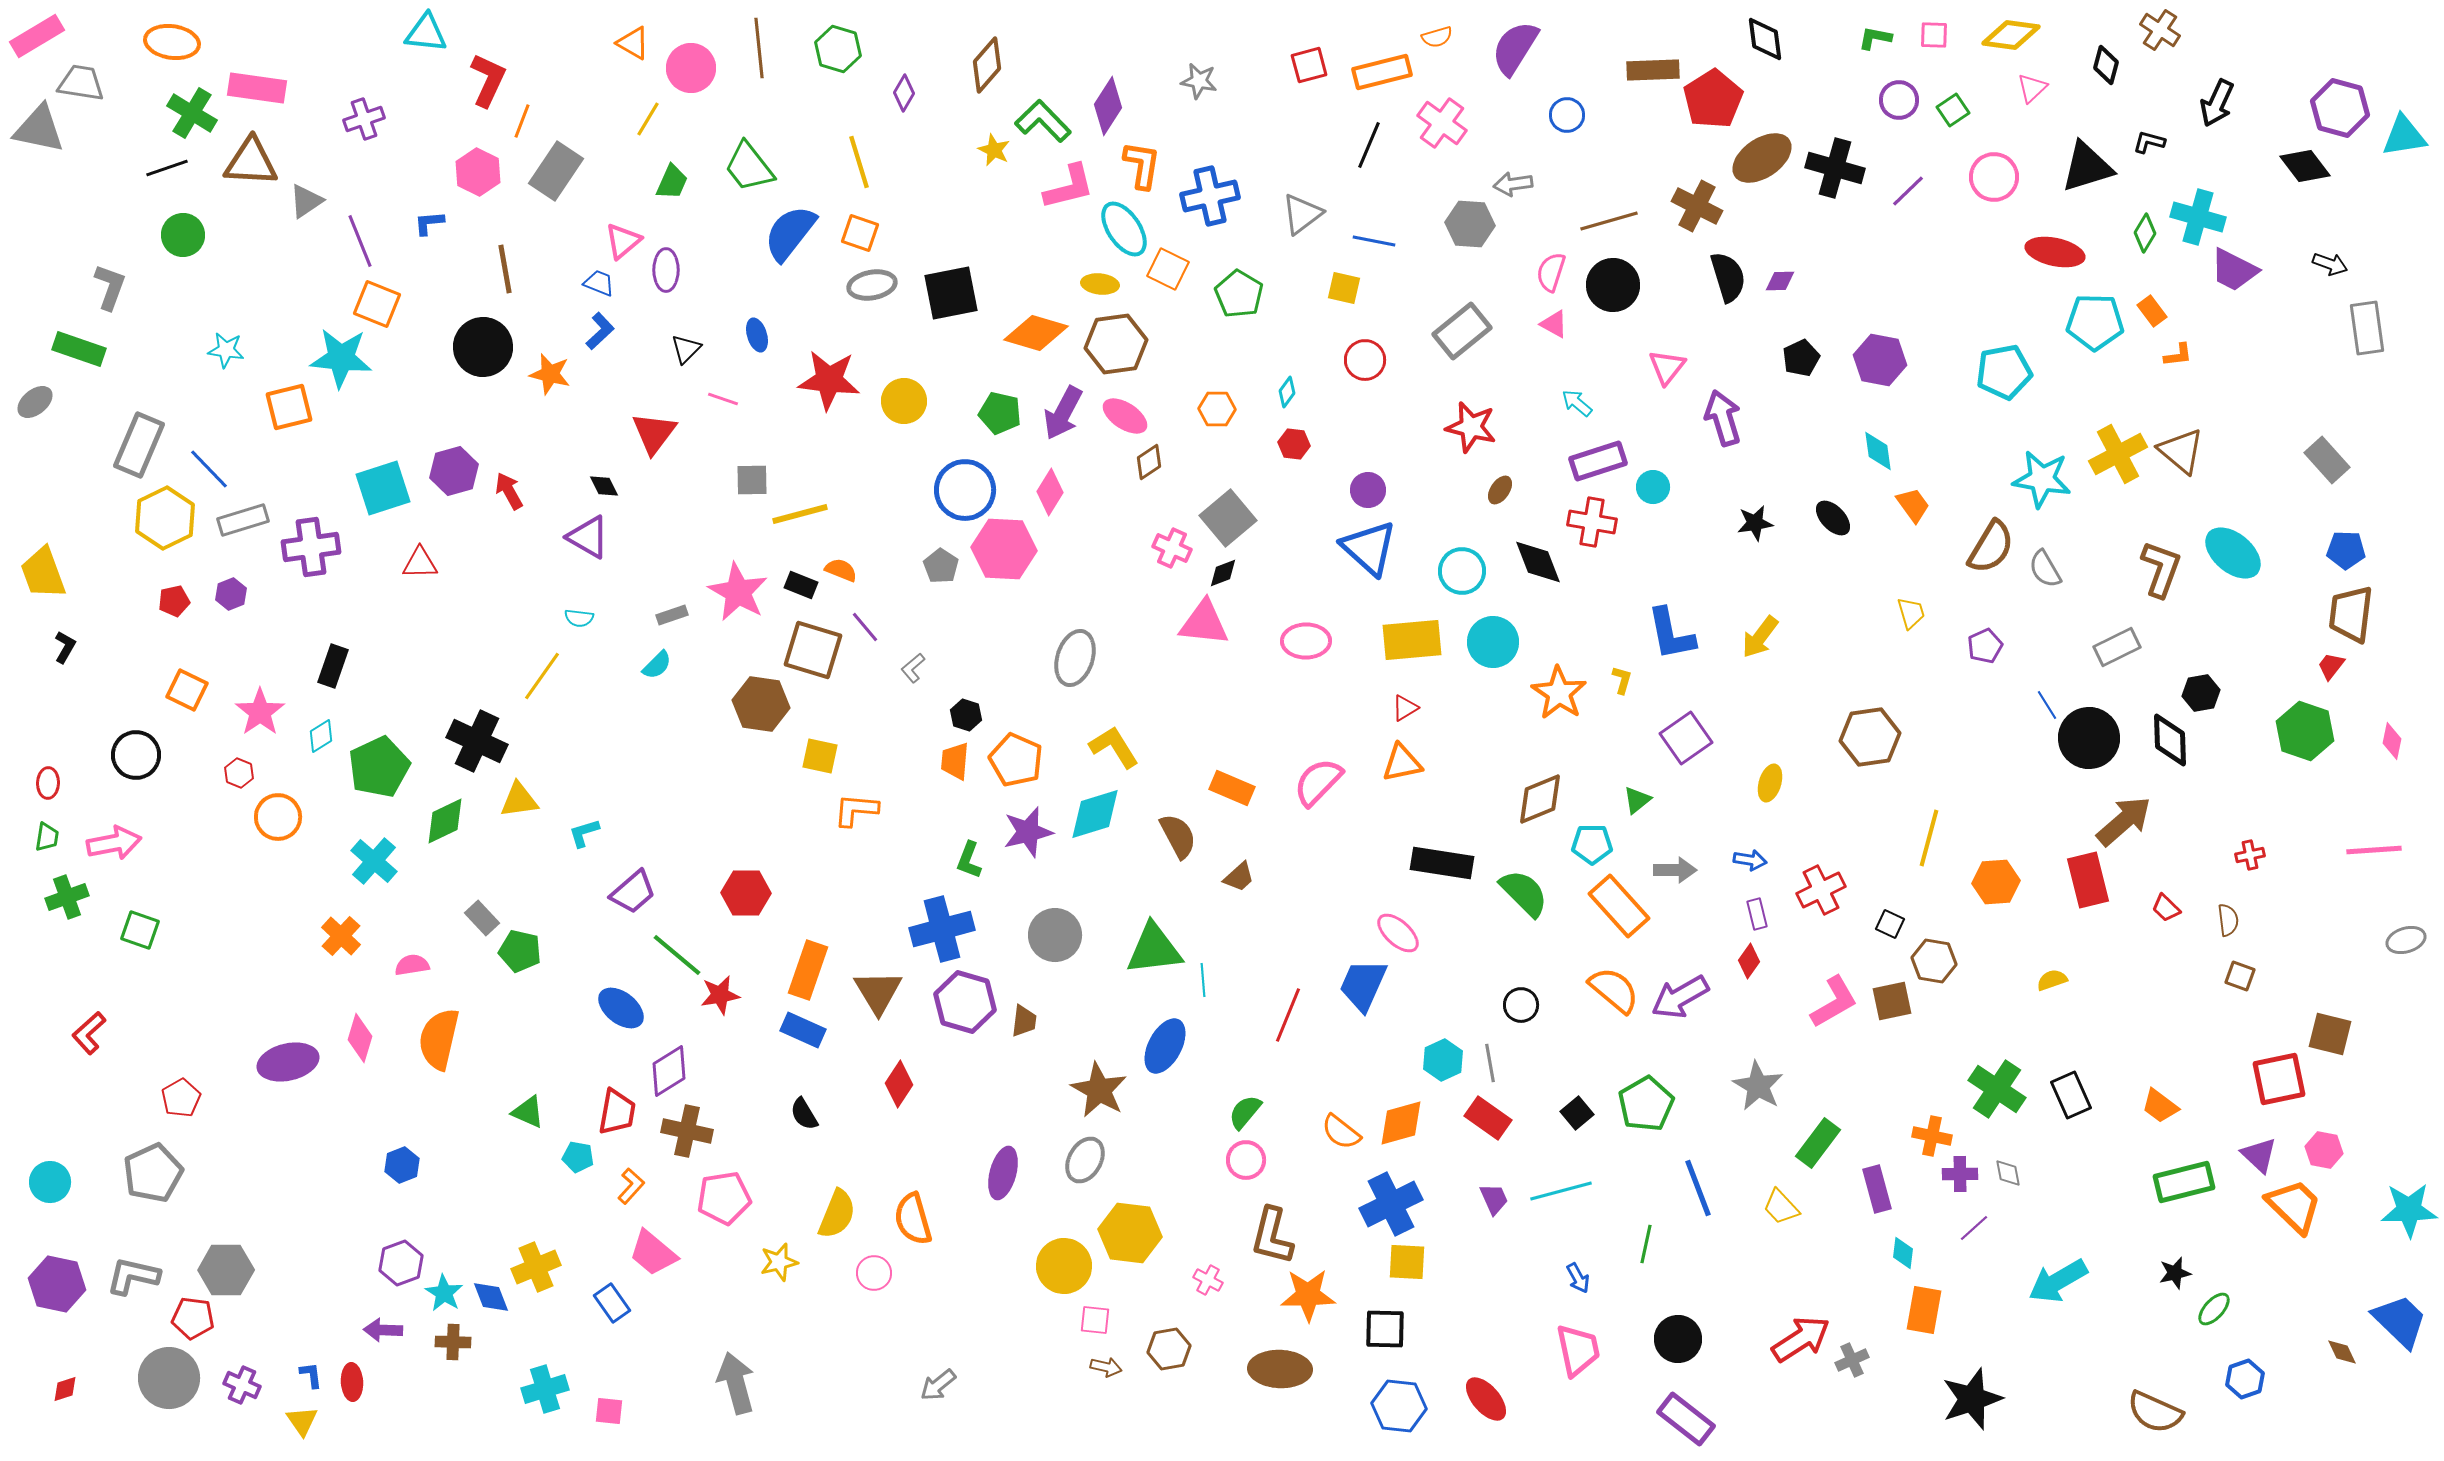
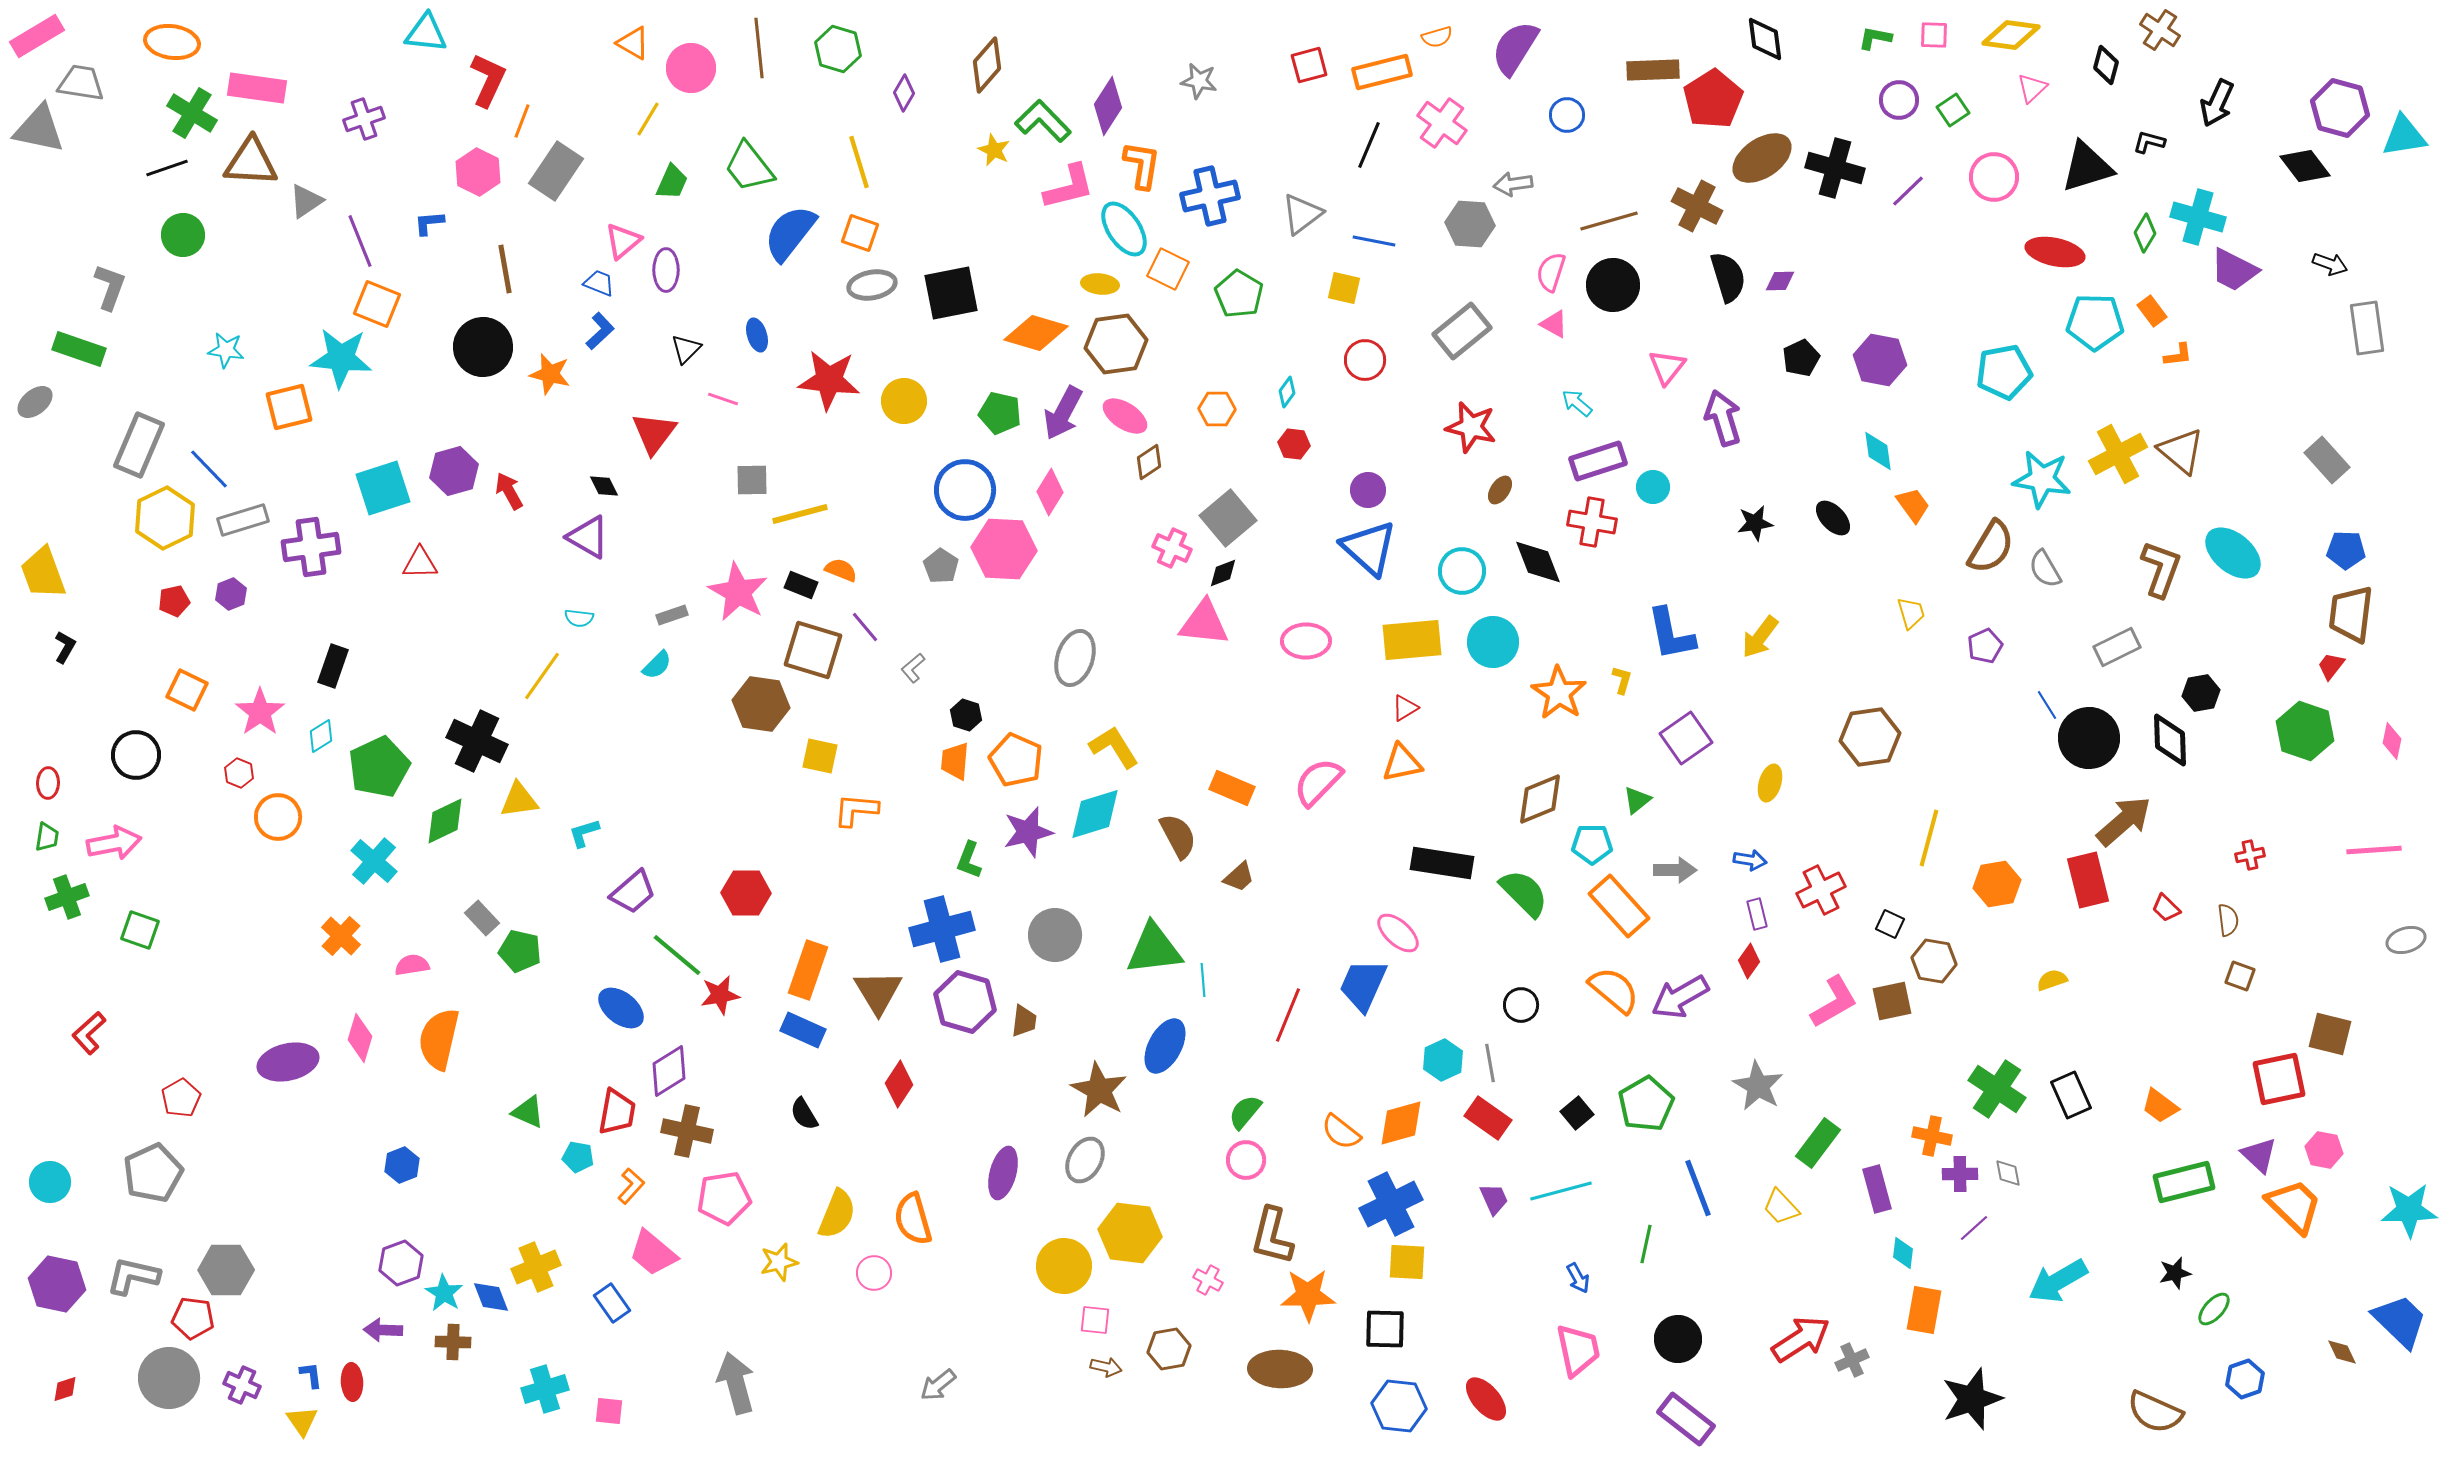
orange hexagon at (1996, 882): moved 1 px right, 2 px down; rotated 6 degrees counterclockwise
